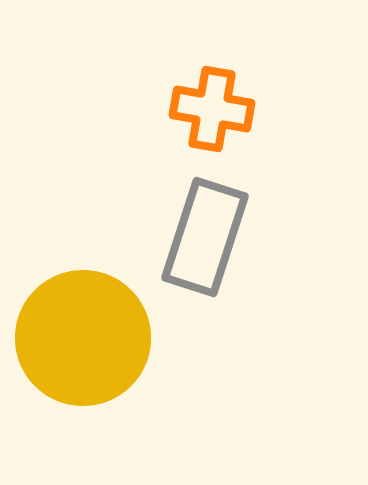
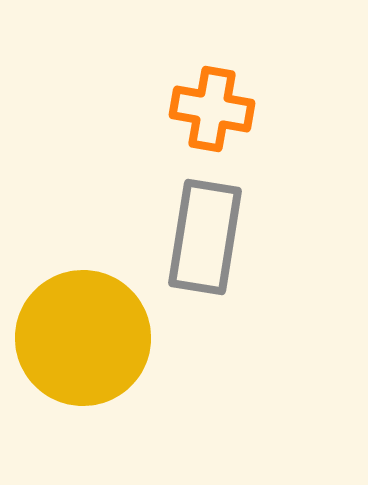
gray rectangle: rotated 9 degrees counterclockwise
